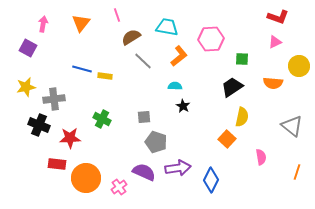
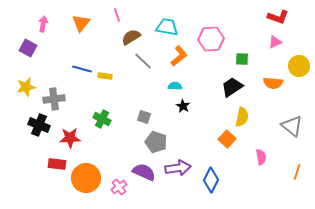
gray square: rotated 24 degrees clockwise
